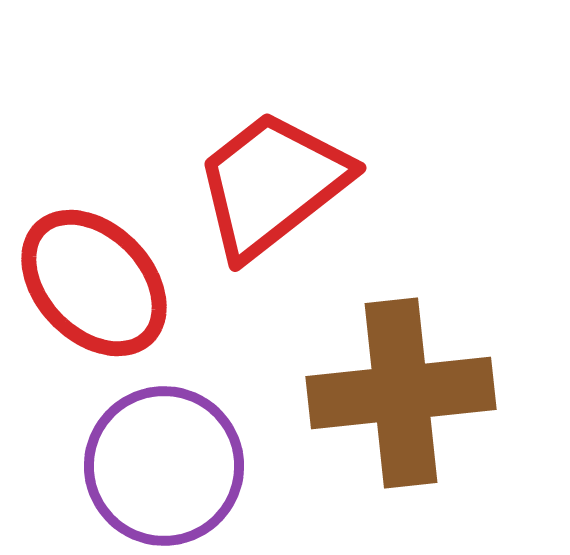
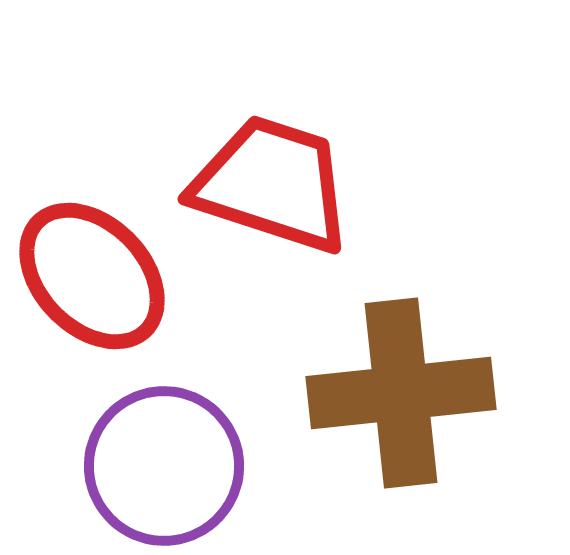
red trapezoid: rotated 56 degrees clockwise
red ellipse: moved 2 px left, 7 px up
